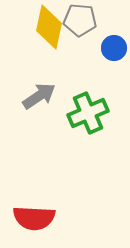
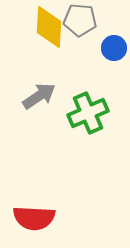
yellow diamond: rotated 9 degrees counterclockwise
